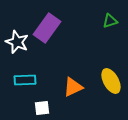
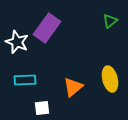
green triangle: rotated 21 degrees counterclockwise
yellow ellipse: moved 1 px left, 2 px up; rotated 15 degrees clockwise
orange triangle: rotated 15 degrees counterclockwise
